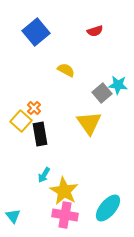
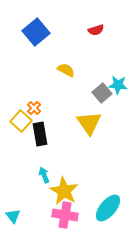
red semicircle: moved 1 px right, 1 px up
cyan arrow: rotated 126 degrees clockwise
